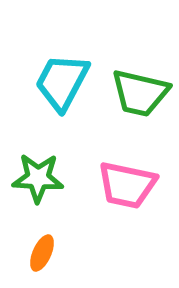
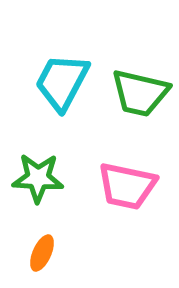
pink trapezoid: moved 1 px down
